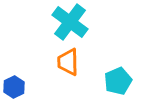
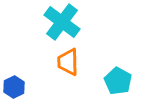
cyan cross: moved 8 px left
cyan pentagon: rotated 20 degrees counterclockwise
